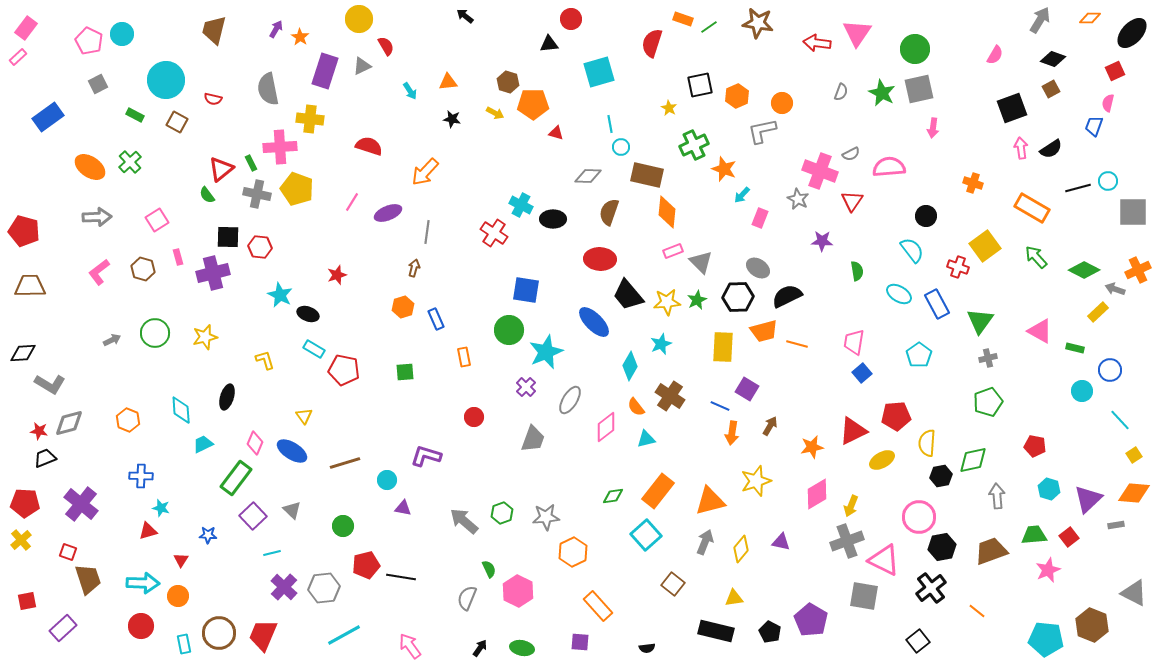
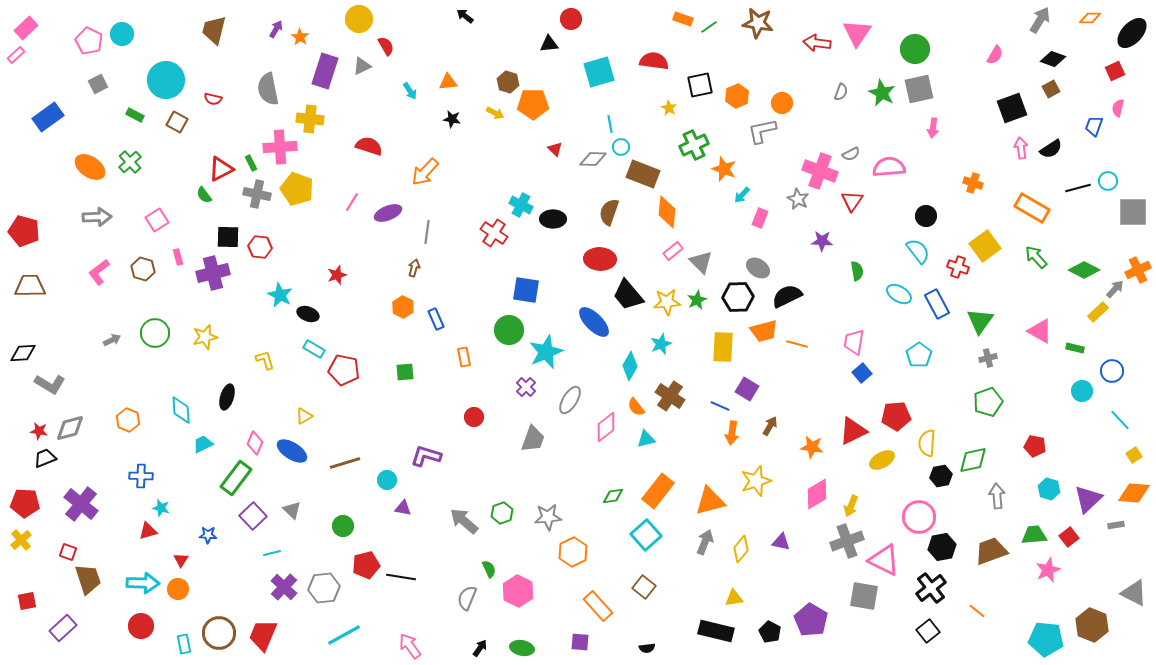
pink rectangle at (26, 28): rotated 10 degrees clockwise
red semicircle at (652, 43): moved 2 px right, 18 px down; rotated 80 degrees clockwise
pink rectangle at (18, 57): moved 2 px left, 2 px up
pink semicircle at (1108, 103): moved 10 px right, 5 px down
red triangle at (556, 133): moved 1 px left, 16 px down; rotated 28 degrees clockwise
red triangle at (221, 169): rotated 12 degrees clockwise
brown rectangle at (647, 175): moved 4 px left, 1 px up; rotated 8 degrees clockwise
gray diamond at (588, 176): moved 5 px right, 17 px up
green semicircle at (207, 195): moved 3 px left
cyan semicircle at (912, 250): moved 6 px right, 1 px down
pink rectangle at (673, 251): rotated 18 degrees counterclockwise
gray arrow at (1115, 289): rotated 114 degrees clockwise
orange hexagon at (403, 307): rotated 15 degrees counterclockwise
blue circle at (1110, 370): moved 2 px right, 1 px down
yellow triangle at (304, 416): rotated 36 degrees clockwise
gray diamond at (69, 423): moved 1 px right, 5 px down
orange star at (812, 447): rotated 20 degrees clockwise
gray star at (546, 517): moved 2 px right
brown square at (673, 584): moved 29 px left, 3 px down
orange circle at (178, 596): moved 7 px up
black square at (918, 641): moved 10 px right, 10 px up
